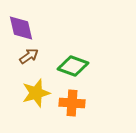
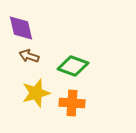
brown arrow: rotated 126 degrees counterclockwise
